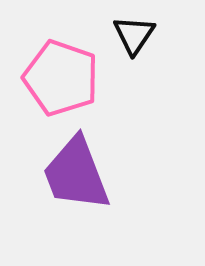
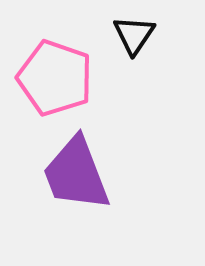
pink pentagon: moved 6 px left
